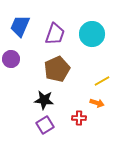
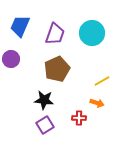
cyan circle: moved 1 px up
